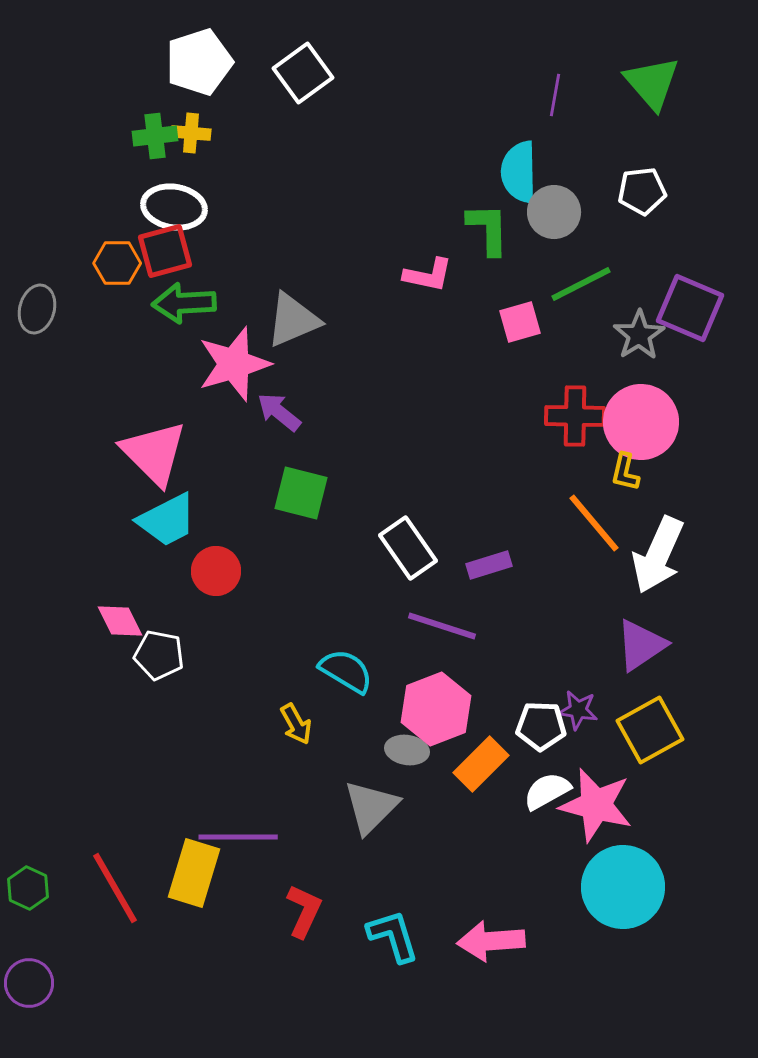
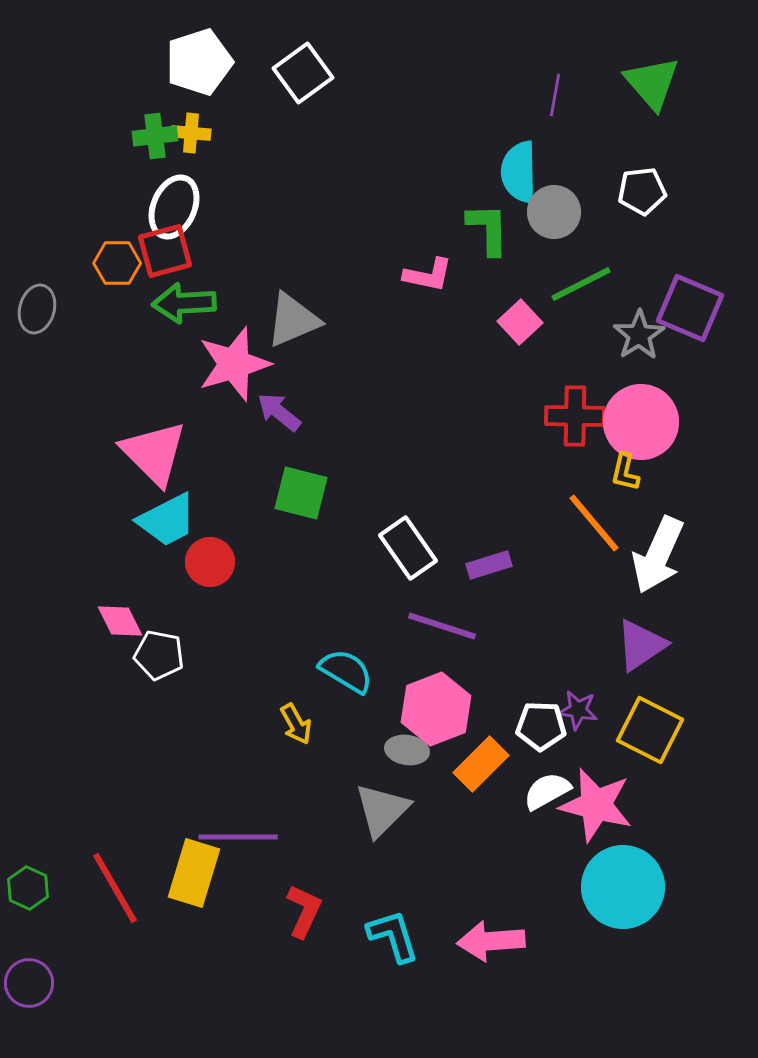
white ellipse at (174, 207): rotated 76 degrees counterclockwise
pink square at (520, 322): rotated 27 degrees counterclockwise
red circle at (216, 571): moved 6 px left, 9 px up
yellow square at (650, 730): rotated 34 degrees counterclockwise
gray triangle at (371, 807): moved 11 px right, 3 px down
